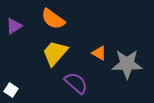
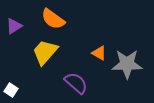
yellow trapezoid: moved 10 px left, 1 px up
